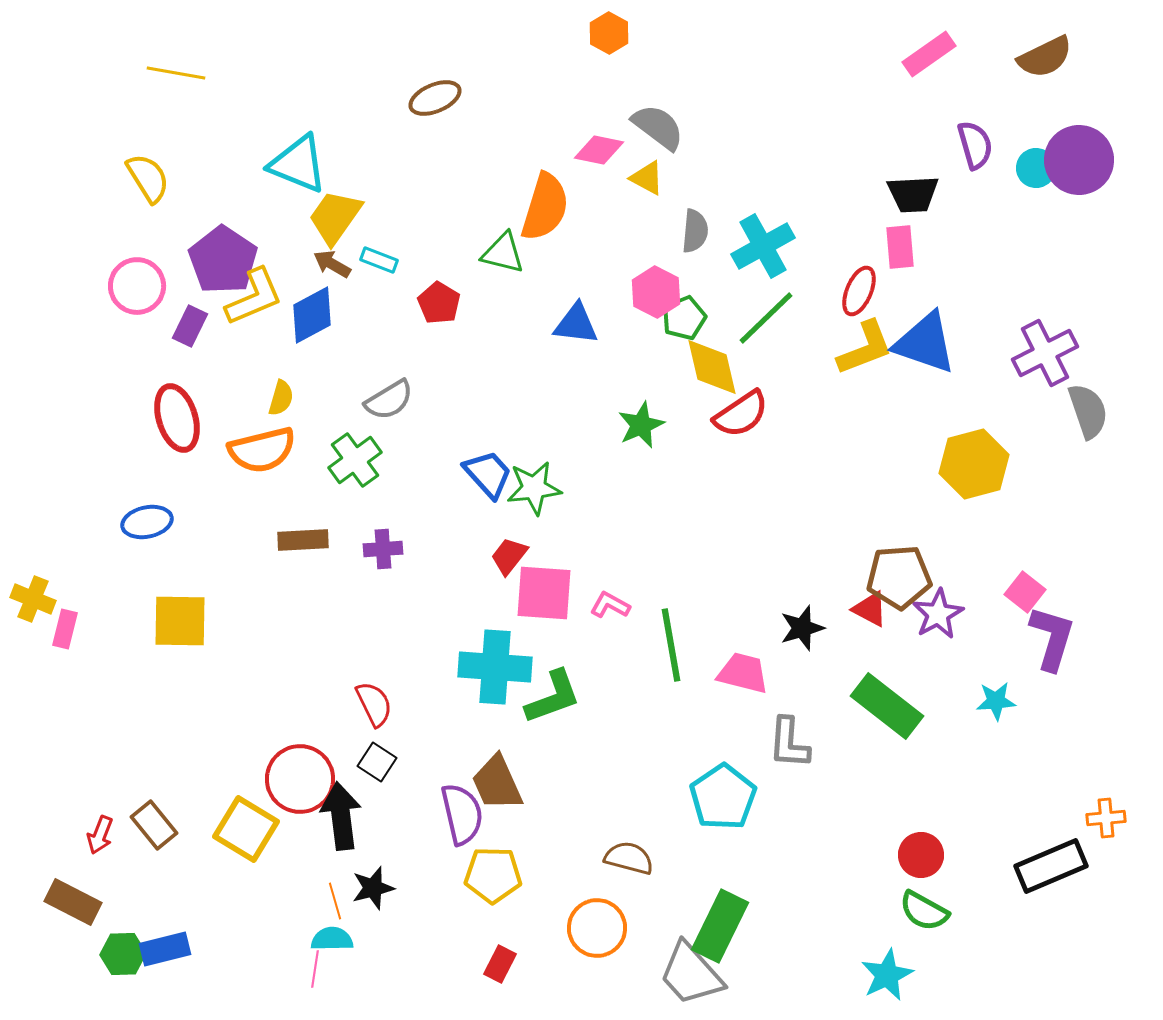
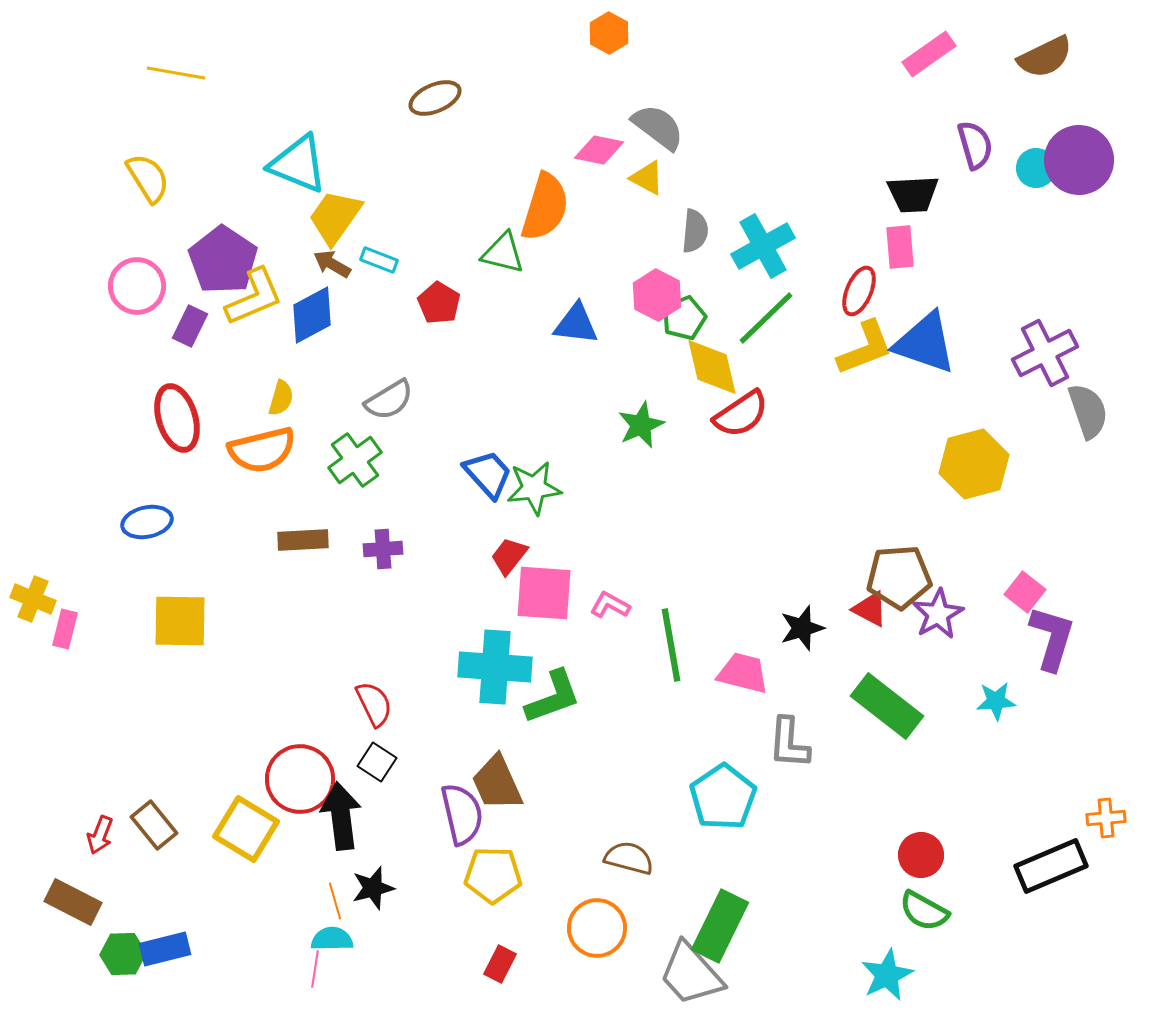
pink hexagon at (656, 292): moved 1 px right, 3 px down
